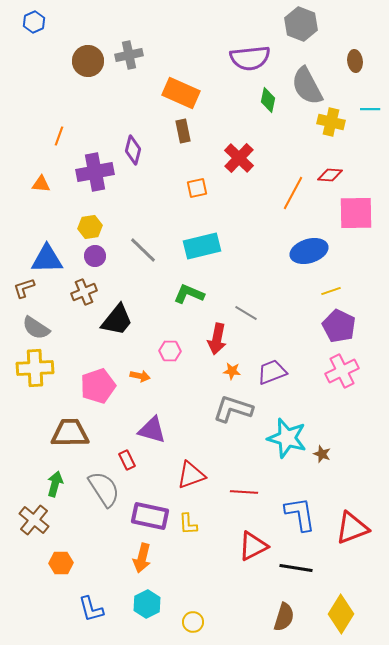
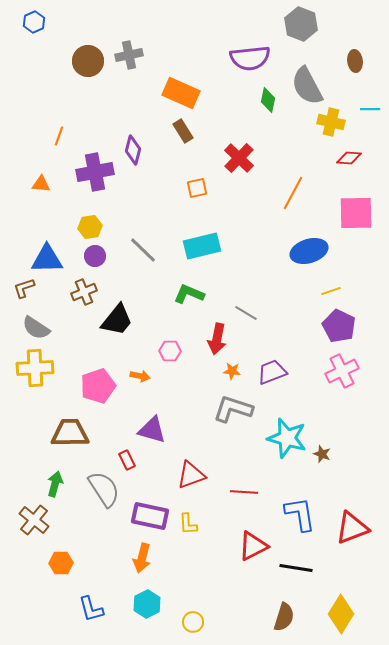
brown rectangle at (183, 131): rotated 20 degrees counterclockwise
red diamond at (330, 175): moved 19 px right, 17 px up
